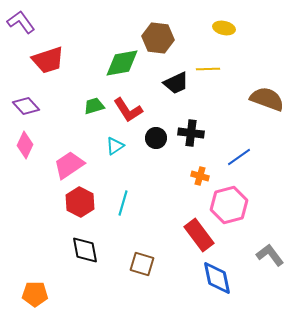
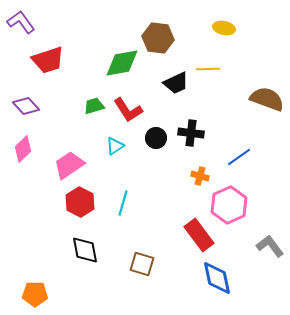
pink diamond: moved 2 px left, 4 px down; rotated 20 degrees clockwise
pink hexagon: rotated 9 degrees counterclockwise
gray L-shape: moved 9 px up
